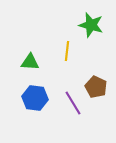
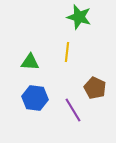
green star: moved 12 px left, 8 px up
yellow line: moved 1 px down
brown pentagon: moved 1 px left, 1 px down
purple line: moved 7 px down
